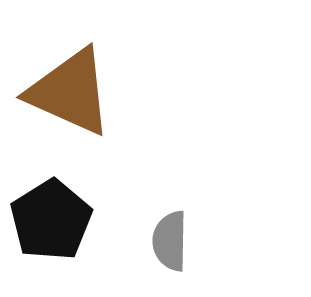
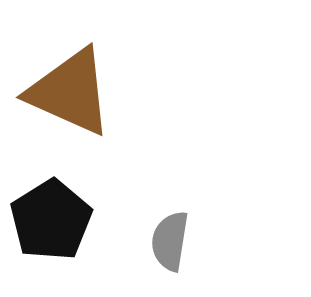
gray semicircle: rotated 8 degrees clockwise
